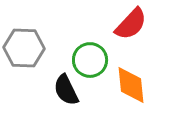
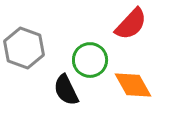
gray hexagon: rotated 18 degrees clockwise
orange diamond: moved 2 px right; rotated 24 degrees counterclockwise
